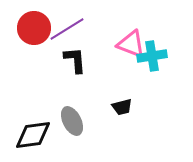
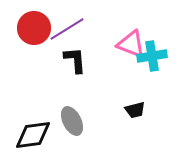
black trapezoid: moved 13 px right, 3 px down
